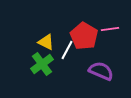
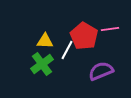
yellow triangle: moved 1 px left, 1 px up; rotated 24 degrees counterclockwise
purple semicircle: rotated 45 degrees counterclockwise
